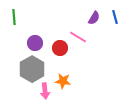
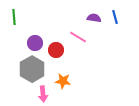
purple semicircle: rotated 112 degrees counterclockwise
red circle: moved 4 px left, 2 px down
pink arrow: moved 2 px left, 3 px down
